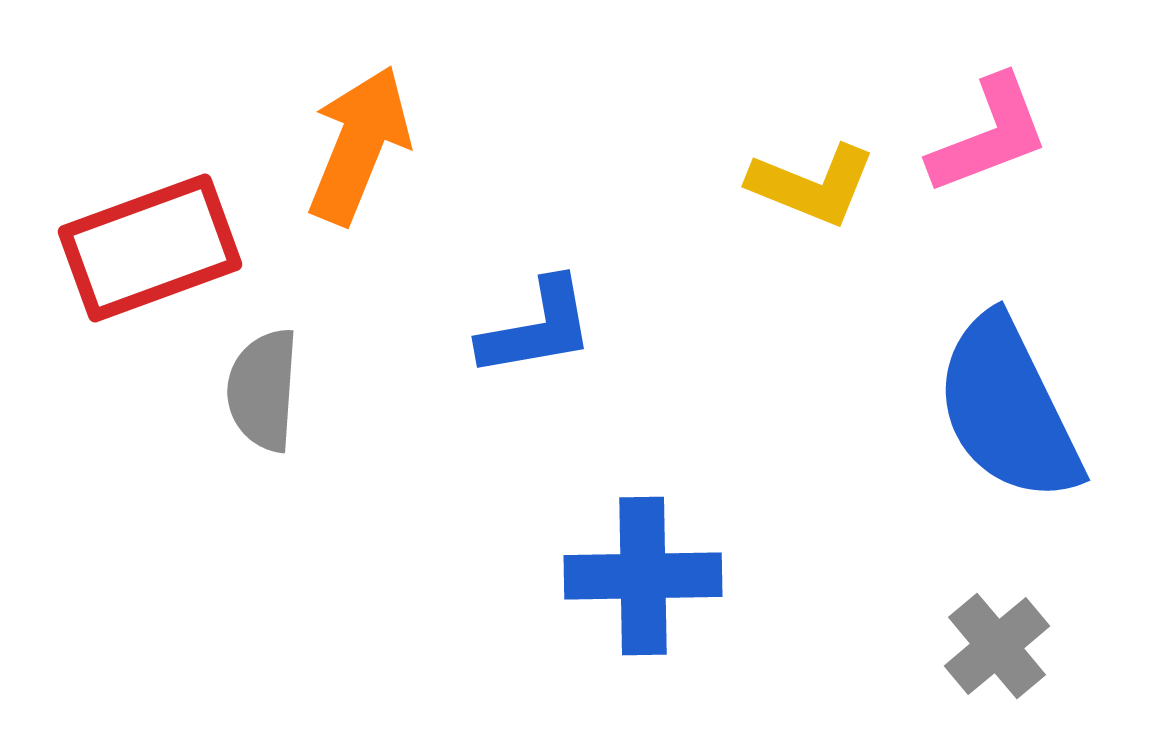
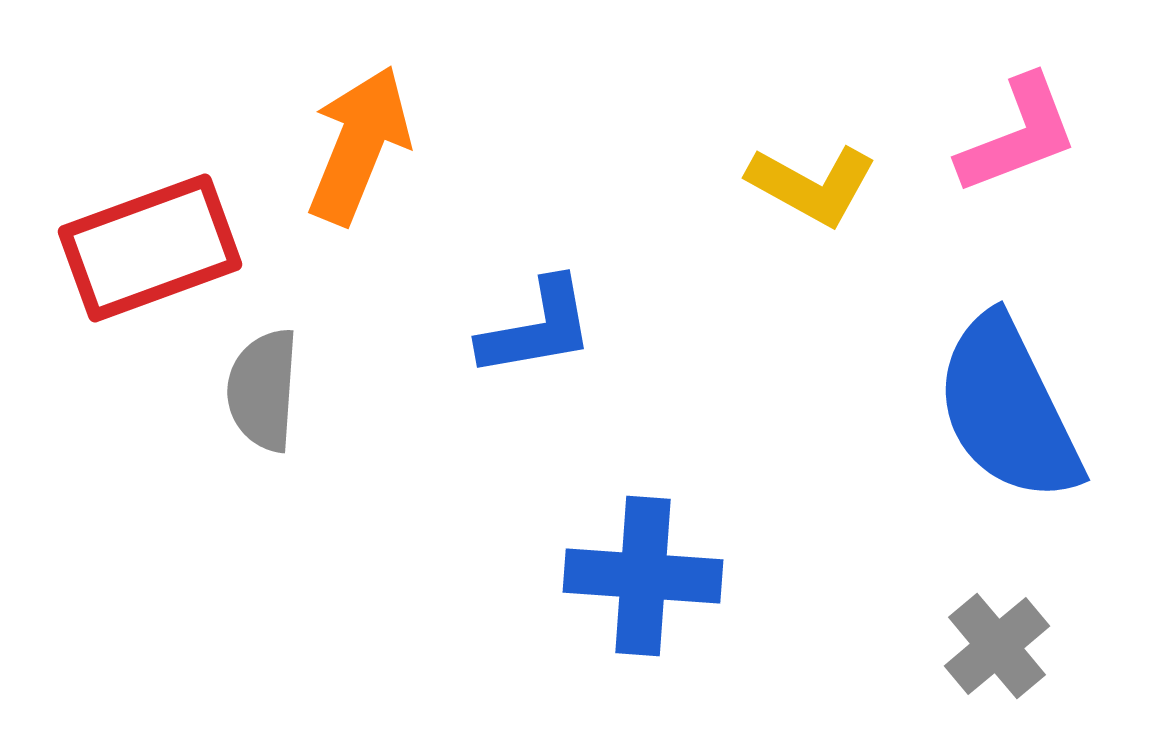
pink L-shape: moved 29 px right
yellow L-shape: rotated 7 degrees clockwise
blue cross: rotated 5 degrees clockwise
